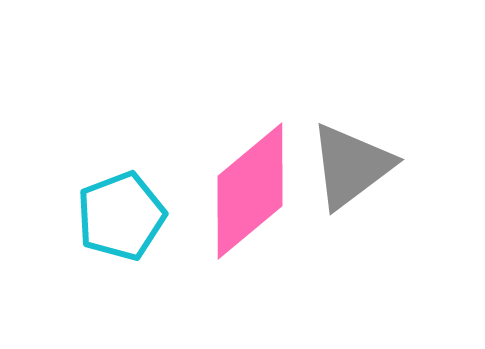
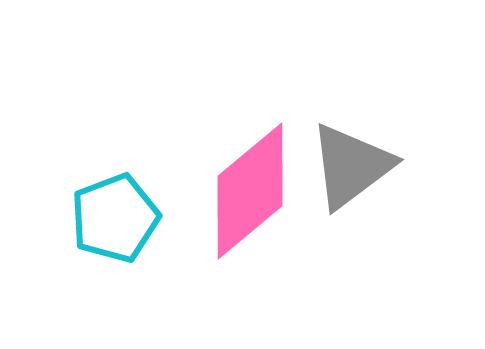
cyan pentagon: moved 6 px left, 2 px down
